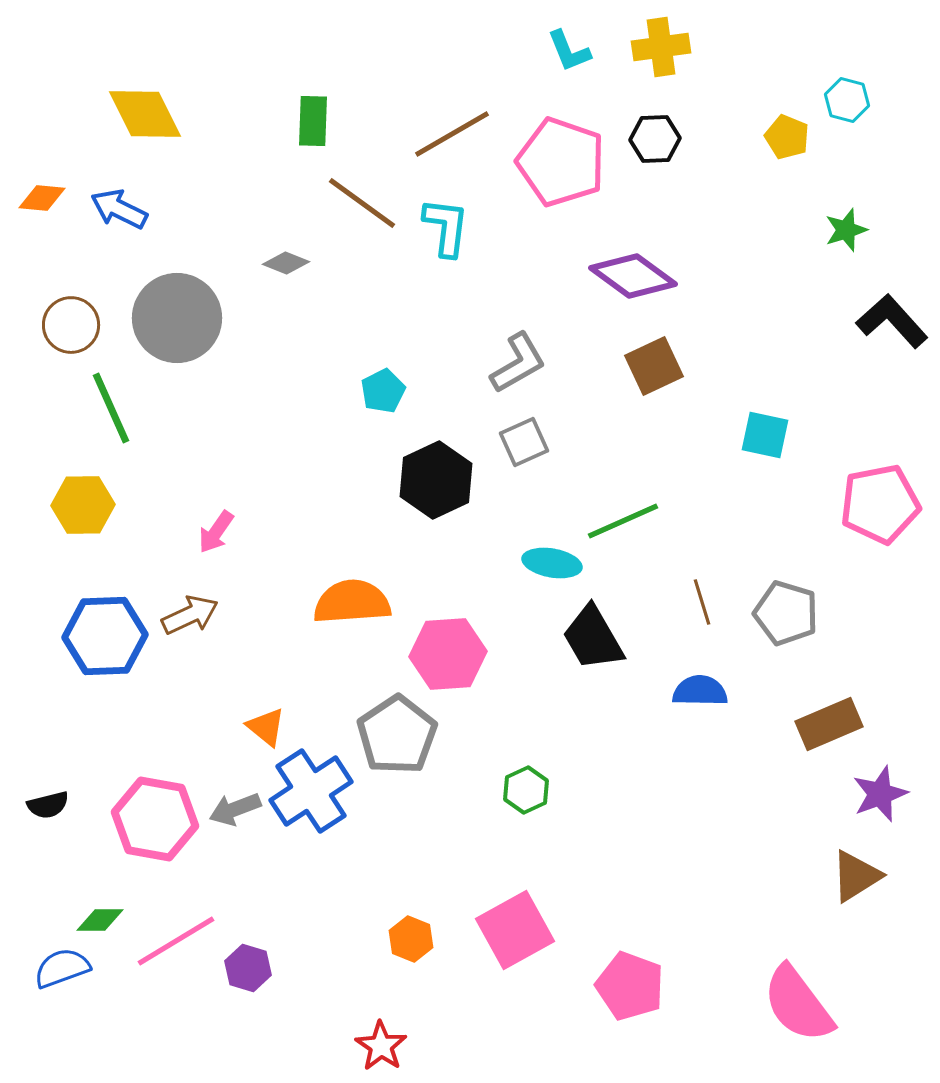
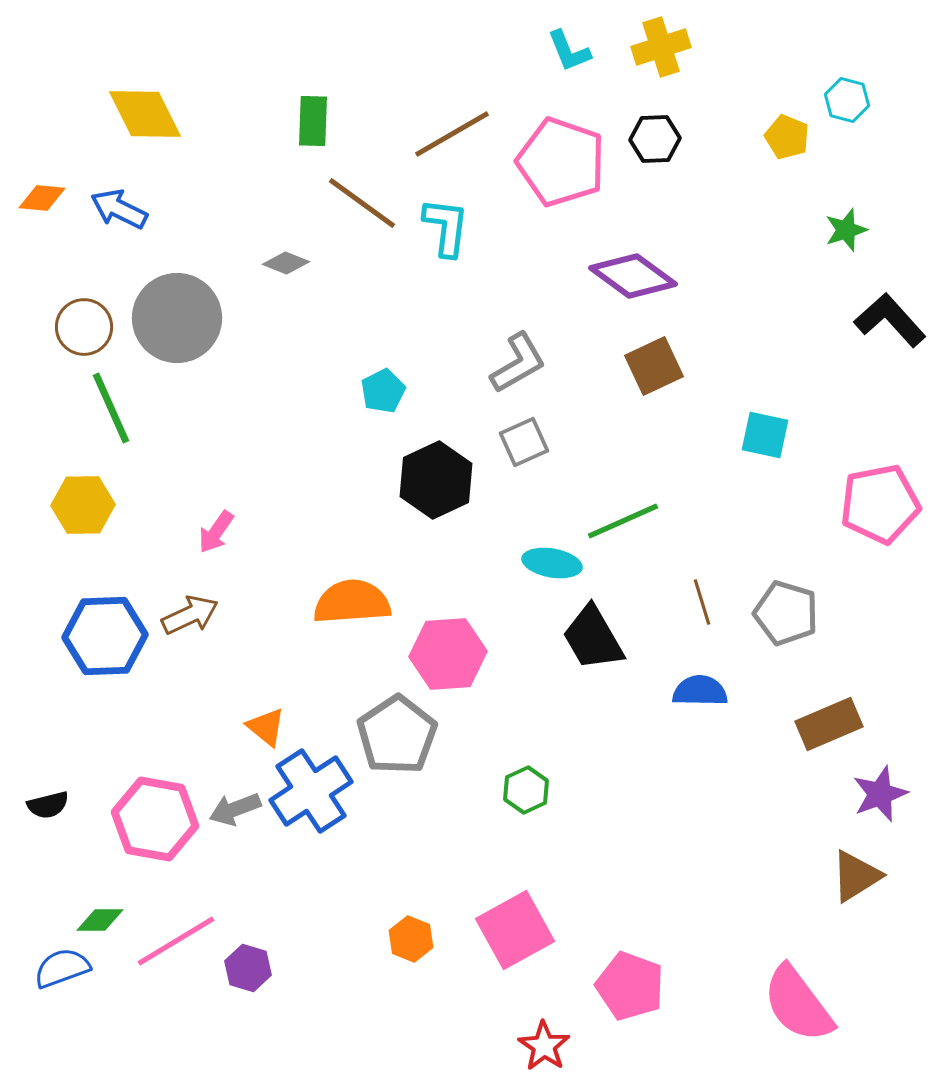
yellow cross at (661, 47): rotated 10 degrees counterclockwise
black L-shape at (892, 321): moved 2 px left, 1 px up
brown circle at (71, 325): moved 13 px right, 2 px down
red star at (381, 1046): moved 163 px right
